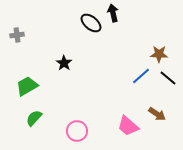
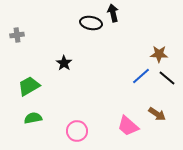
black ellipse: rotated 30 degrees counterclockwise
black line: moved 1 px left
green trapezoid: moved 2 px right
green semicircle: moved 1 px left; rotated 36 degrees clockwise
